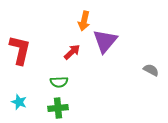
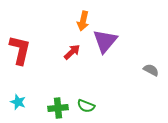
orange arrow: moved 1 px left
green semicircle: moved 27 px right, 24 px down; rotated 24 degrees clockwise
cyan star: moved 1 px left
